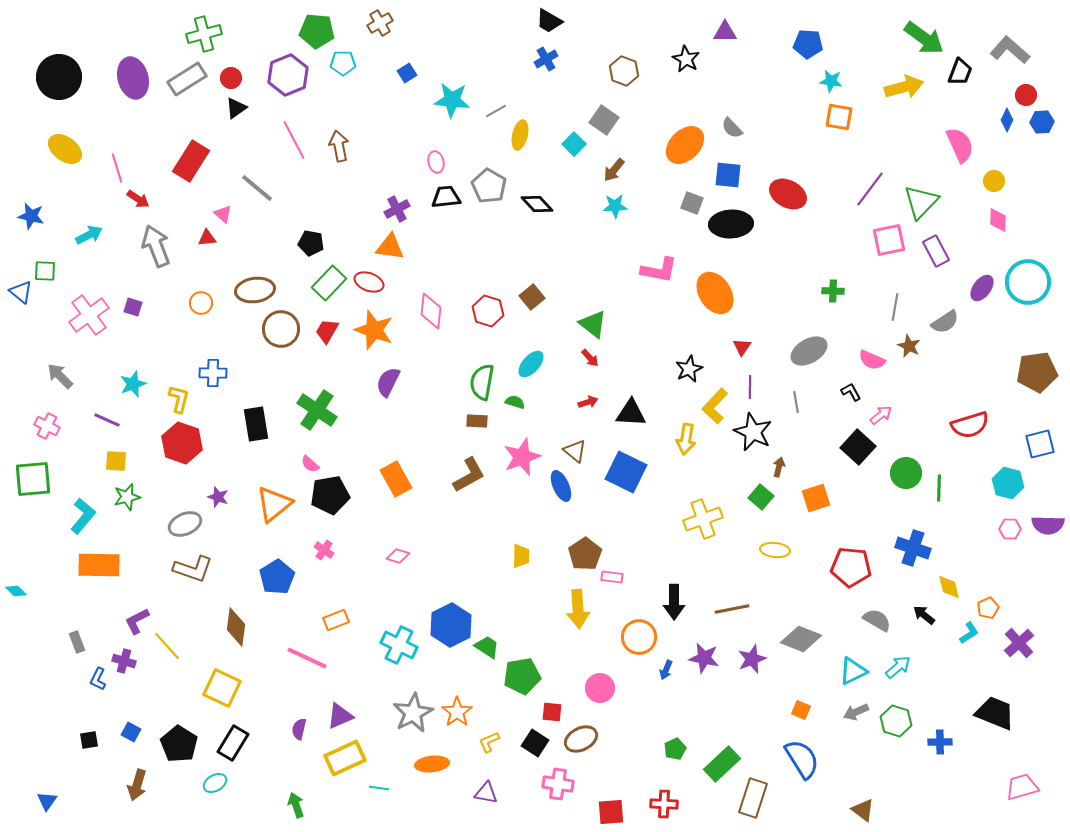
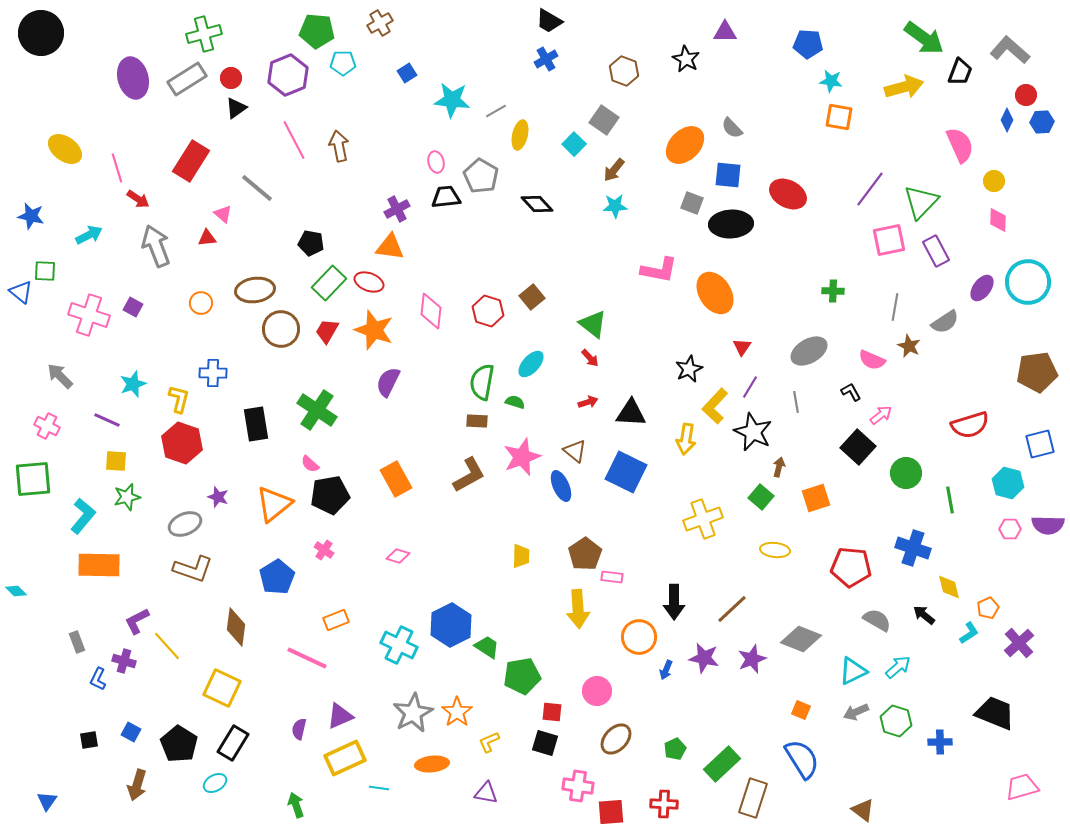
black circle at (59, 77): moved 18 px left, 44 px up
gray pentagon at (489, 186): moved 8 px left, 10 px up
purple square at (133, 307): rotated 12 degrees clockwise
pink cross at (89, 315): rotated 36 degrees counterclockwise
purple line at (750, 387): rotated 30 degrees clockwise
green line at (939, 488): moved 11 px right, 12 px down; rotated 12 degrees counterclockwise
brown line at (732, 609): rotated 32 degrees counterclockwise
pink circle at (600, 688): moved 3 px left, 3 px down
brown ellipse at (581, 739): moved 35 px right; rotated 20 degrees counterclockwise
black square at (535, 743): moved 10 px right; rotated 16 degrees counterclockwise
pink cross at (558, 784): moved 20 px right, 2 px down
